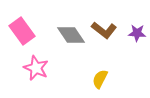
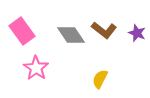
purple star: rotated 18 degrees clockwise
pink star: rotated 10 degrees clockwise
